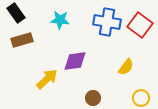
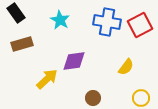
cyan star: rotated 24 degrees clockwise
red square: rotated 25 degrees clockwise
brown rectangle: moved 4 px down
purple diamond: moved 1 px left
